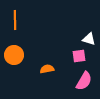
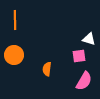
orange semicircle: rotated 72 degrees counterclockwise
